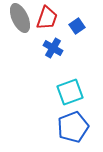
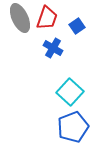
cyan square: rotated 28 degrees counterclockwise
